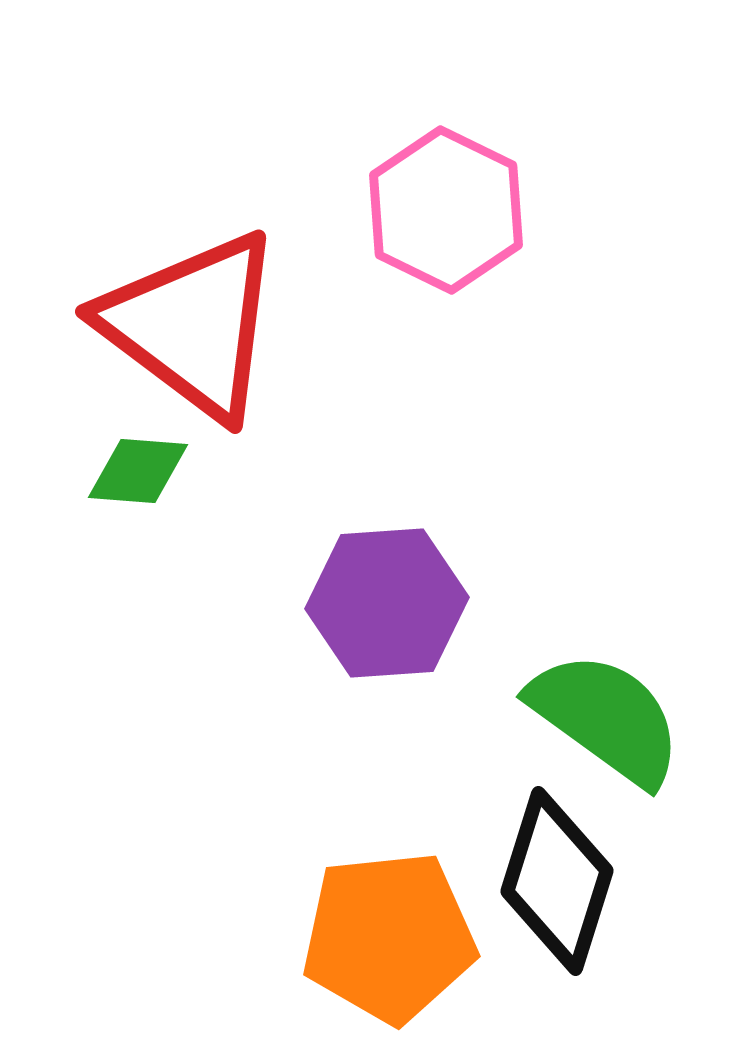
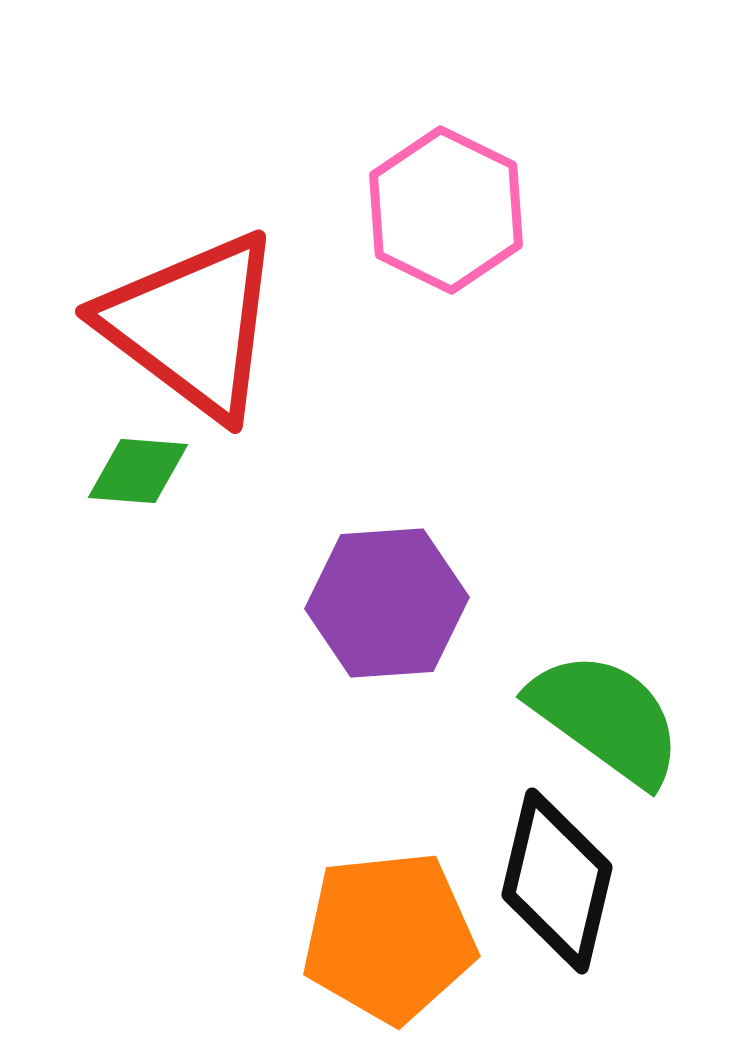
black diamond: rotated 4 degrees counterclockwise
